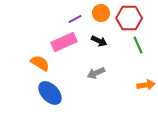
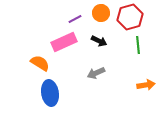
red hexagon: moved 1 px right, 1 px up; rotated 15 degrees counterclockwise
green line: rotated 18 degrees clockwise
blue ellipse: rotated 35 degrees clockwise
